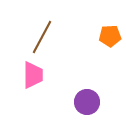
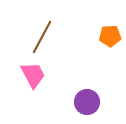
pink trapezoid: rotated 28 degrees counterclockwise
